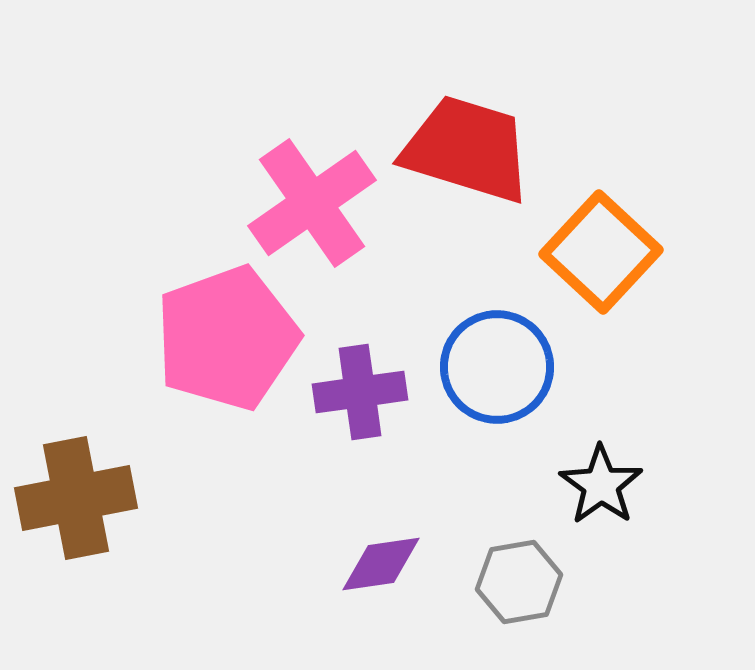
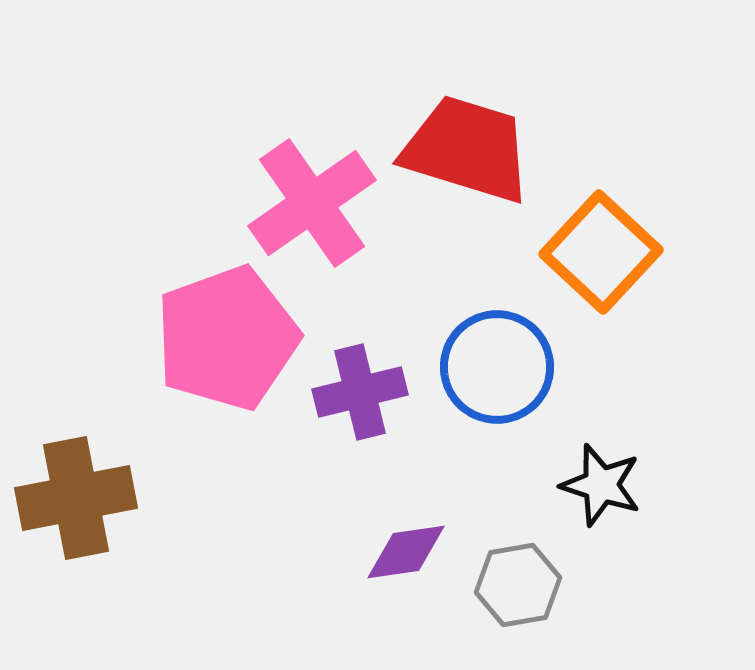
purple cross: rotated 6 degrees counterclockwise
black star: rotated 18 degrees counterclockwise
purple diamond: moved 25 px right, 12 px up
gray hexagon: moved 1 px left, 3 px down
